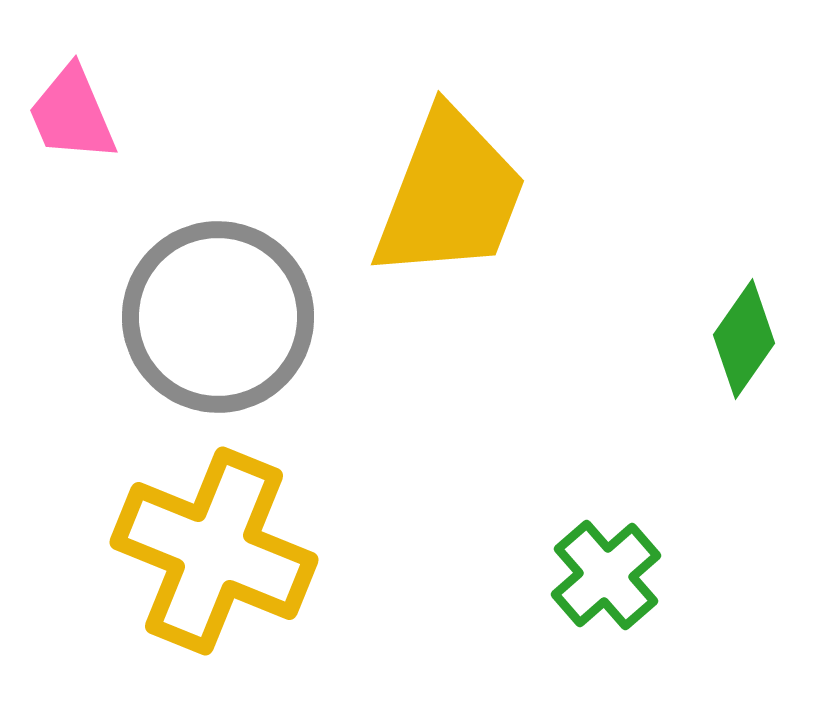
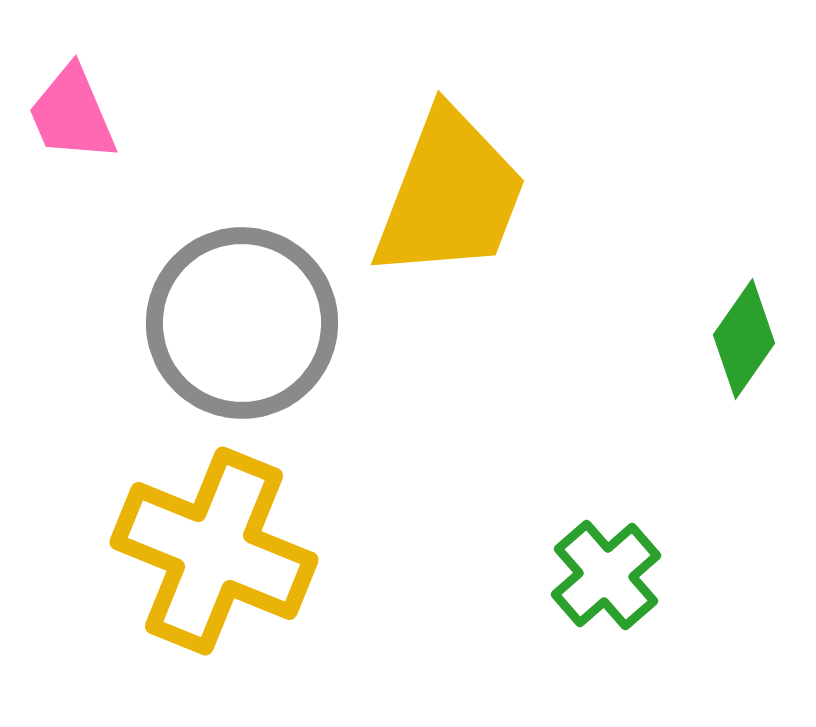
gray circle: moved 24 px right, 6 px down
